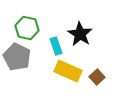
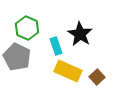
green hexagon: rotated 10 degrees clockwise
